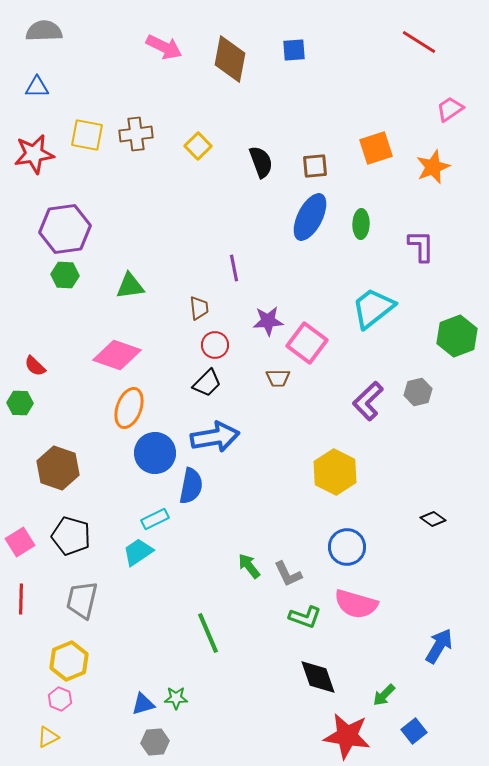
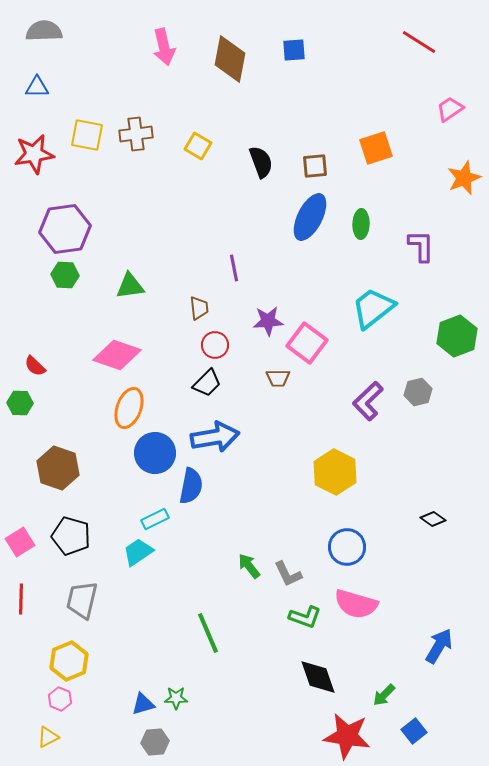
pink arrow at (164, 47): rotated 51 degrees clockwise
yellow square at (198, 146): rotated 16 degrees counterclockwise
orange star at (433, 167): moved 31 px right, 11 px down
